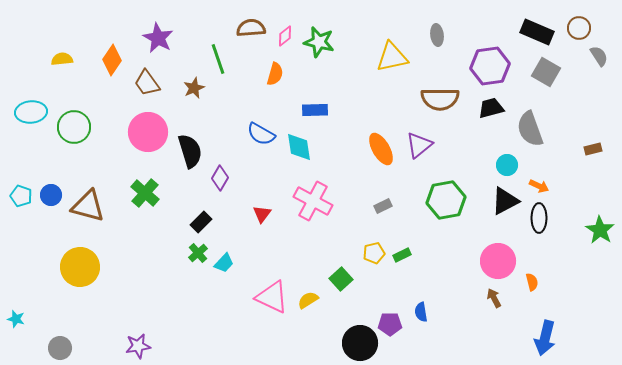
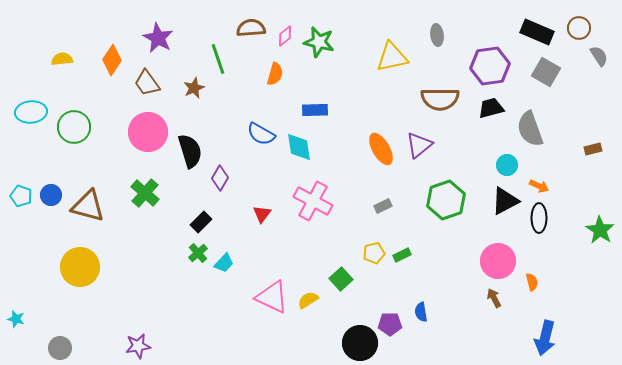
green hexagon at (446, 200): rotated 9 degrees counterclockwise
